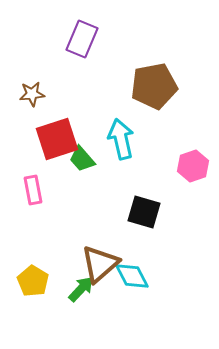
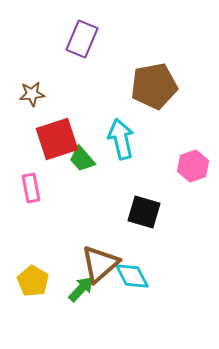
pink rectangle: moved 2 px left, 2 px up
